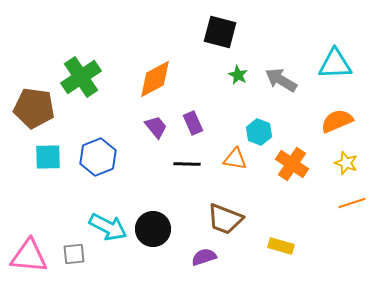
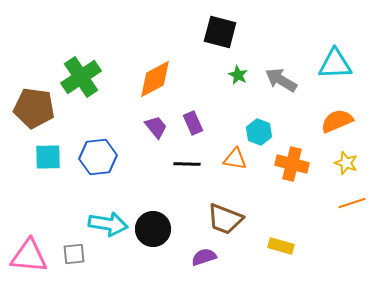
blue hexagon: rotated 15 degrees clockwise
orange cross: rotated 20 degrees counterclockwise
cyan arrow: moved 3 px up; rotated 18 degrees counterclockwise
